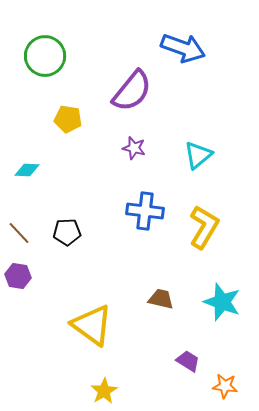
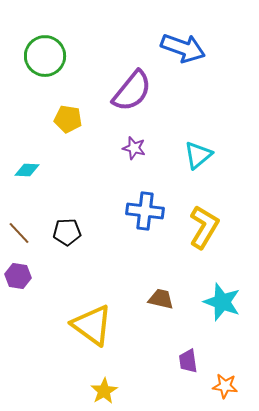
purple trapezoid: rotated 130 degrees counterclockwise
